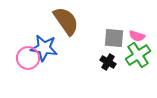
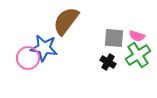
brown semicircle: rotated 108 degrees counterclockwise
